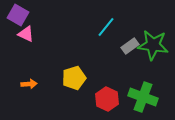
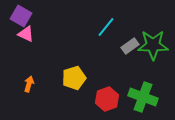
purple square: moved 3 px right, 1 px down
green star: rotated 8 degrees counterclockwise
orange arrow: rotated 70 degrees counterclockwise
red hexagon: rotated 15 degrees clockwise
